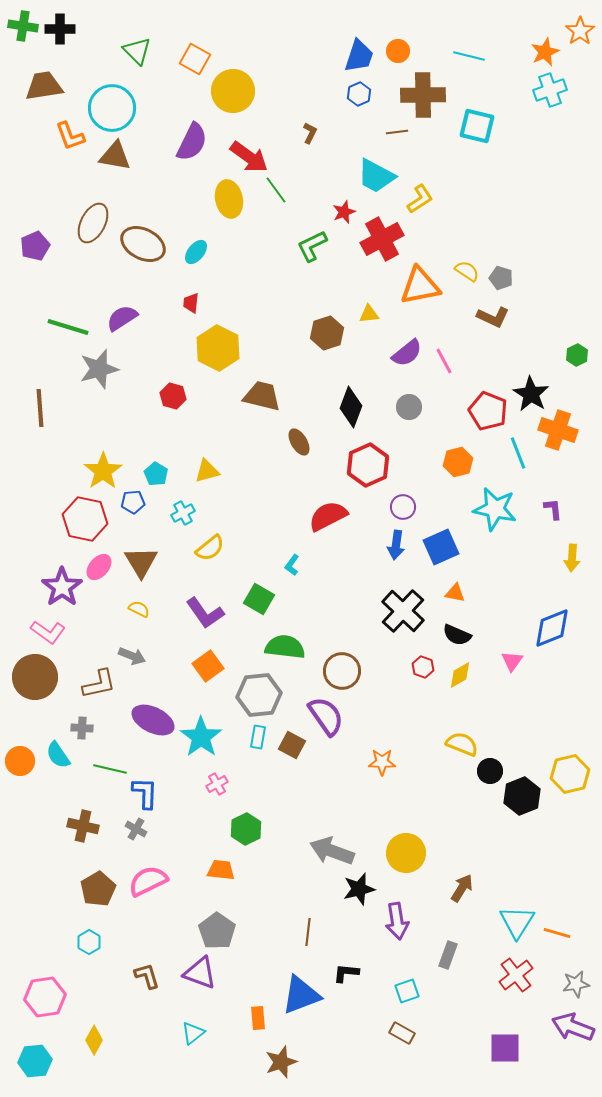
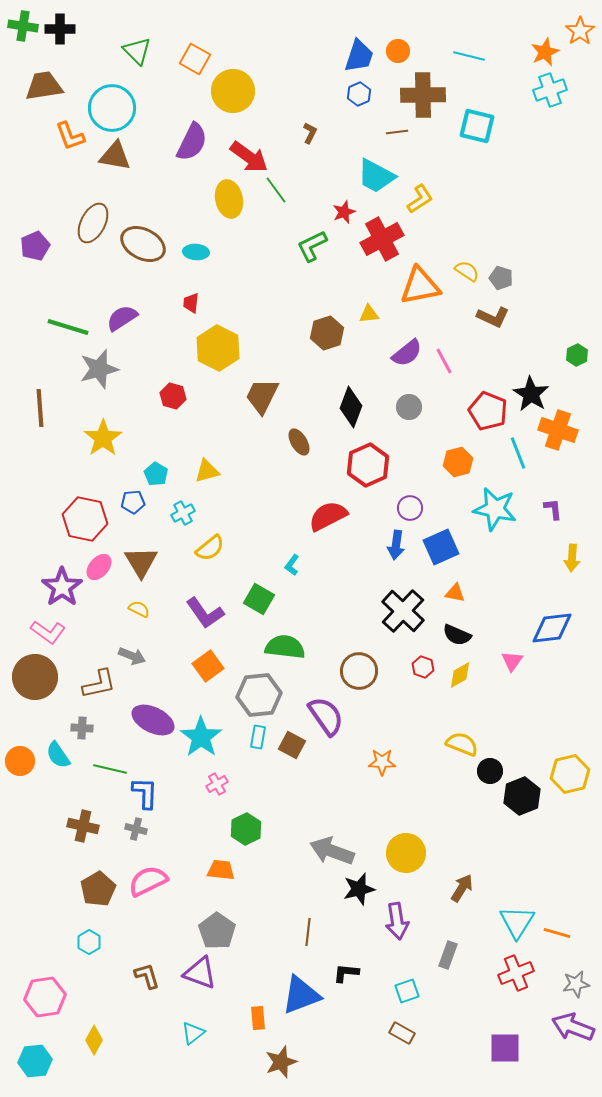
cyan ellipse at (196, 252): rotated 55 degrees clockwise
brown trapezoid at (262, 396): rotated 78 degrees counterclockwise
yellow star at (103, 471): moved 33 px up
purple circle at (403, 507): moved 7 px right, 1 px down
blue diamond at (552, 628): rotated 15 degrees clockwise
brown circle at (342, 671): moved 17 px right
gray cross at (136, 829): rotated 15 degrees counterclockwise
red cross at (516, 975): moved 2 px up; rotated 16 degrees clockwise
